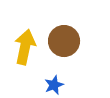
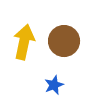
yellow arrow: moved 1 px left, 5 px up
